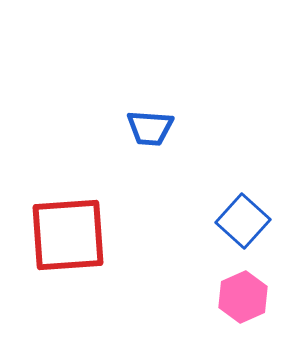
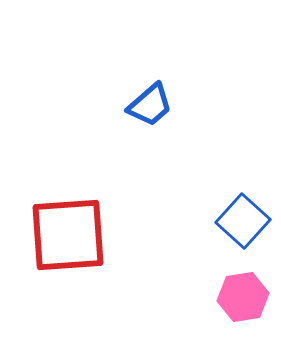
blue trapezoid: moved 23 px up; rotated 45 degrees counterclockwise
pink hexagon: rotated 15 degrees clockwise
